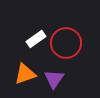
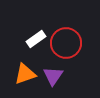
purple triangle: moved 1 px left, 3 px up
